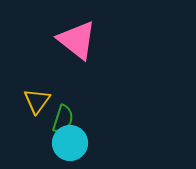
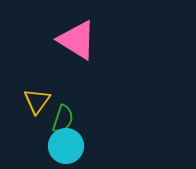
pink triangle: rotated 6 degrees counterclockwise
cyan circle: moved 4 px left, 3 px down
